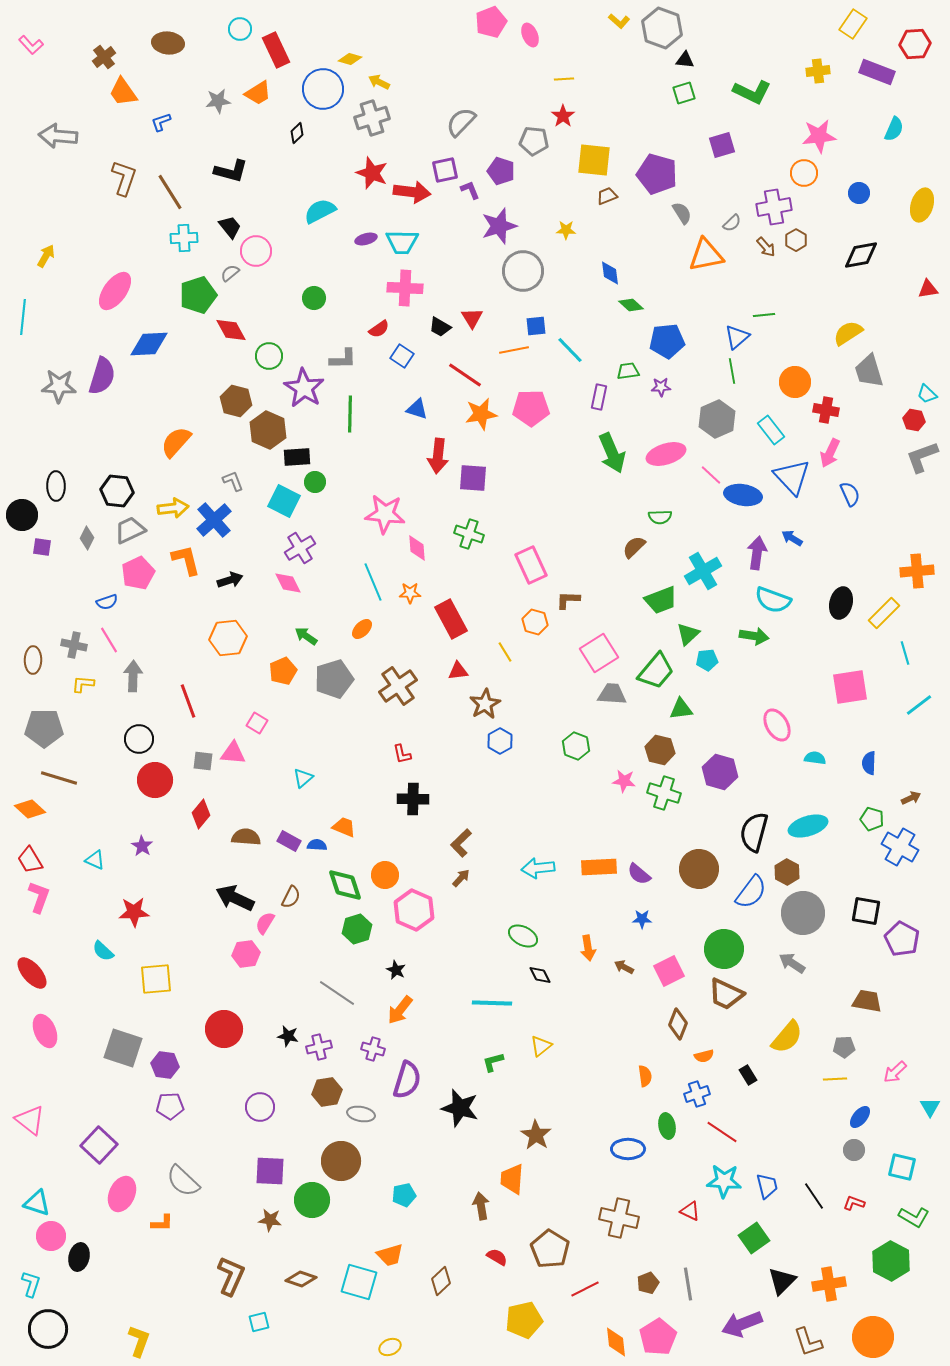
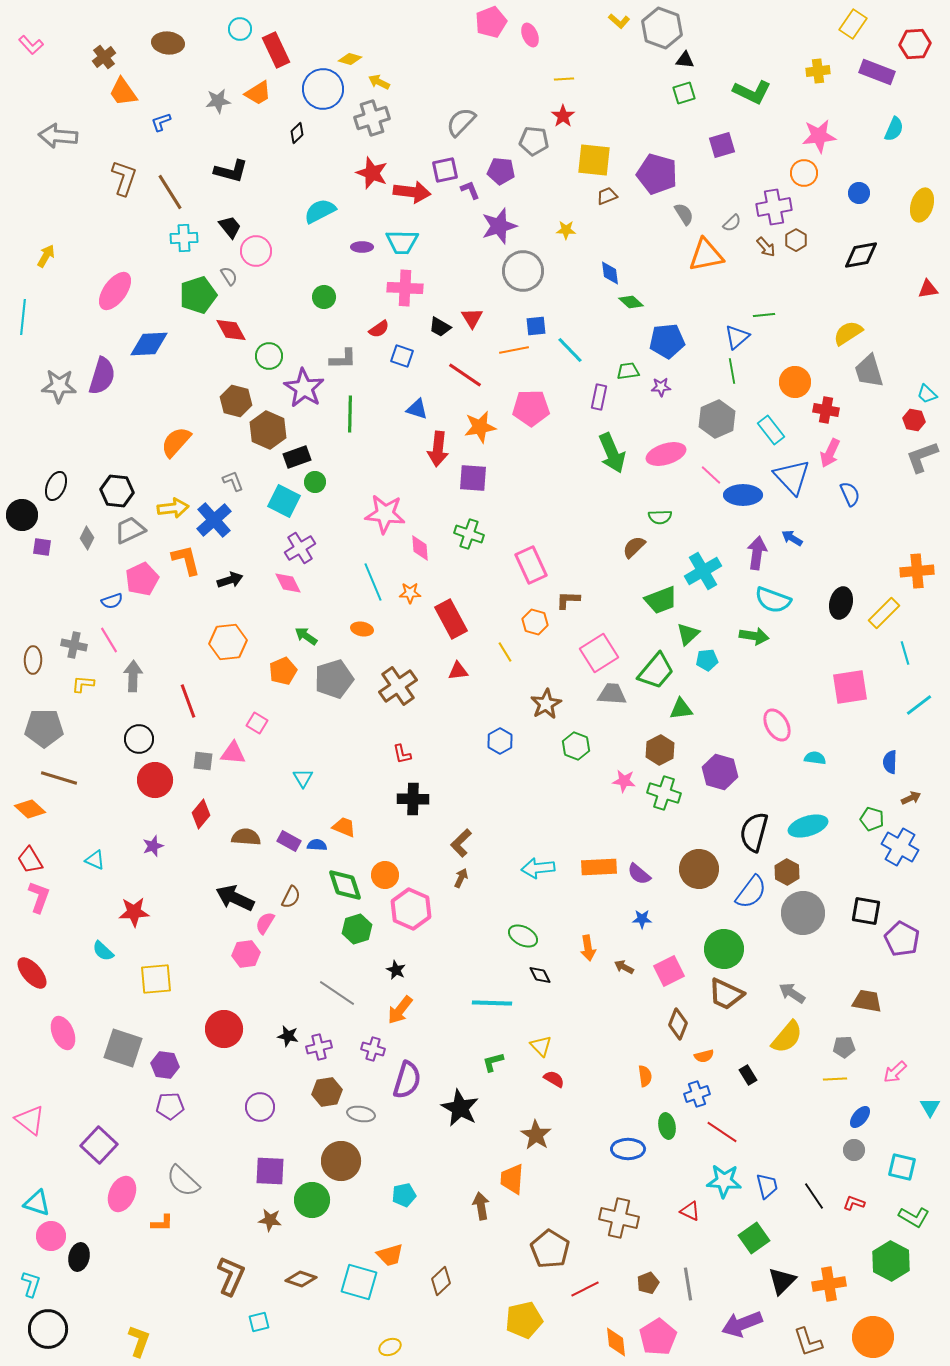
purple pentagon at (501, 171): rotated 12 degrees counterclockwise
gray semicircle at (682, 213): moved 2 px right, 1 px down
purple ellipse at (366, 239): moved 4 px left, 8 px down; rotated 15 degrees clockwise
gray semicircle at (230, 273): moved 1 px left, 3 px down; rotated 96 degrees clockwise
green circle at (314, 298): moved 10 px right, 1 px up
green diamond at (631, 305): moved 3 px up
blue square at (402, 356): rotated 15 degrees counterclockwise
orange star at (481, 414): moved 1 px left, 13 px down
red arrow at (438, 456): moved 7 px up
black rectangle at (297, 457): rotated 16 degrees counterclockwise
black ellipse at (56, 486): rotated 24 degrees clockwise
blue ellipse at (743, 495): rotated 9 degrees counterclockwise
pink diamond at (417, 548): moved 3 px right
pink pentagon at (138, 573): moved 4 px right, 6 px down
blue semicircle at (107, 602): moved 5 px right, 1 px up
orange ellipse at (362, 629): rotated 55 degrees clockwise
orange hexagon at (228, 638): moved 4 px down
brown star at (485, 704): moved 61 px right
brown hexagon at (660, 750): rotated 20 degrees clockwise
blue semicircle at (869, 763): moved 21 px right, 1 px up
cyan triangle at (303, 778): rotated 20 degrees counterclockwise
purple star at (142, 846): moved 11 px right; rotated 20 degrees clockwise
brown arrow at (461, 878): rotated 18 degrees counterclockwise
pink hexagon at (414, 910): moved 3 px left, 1 px up
gray arrow at (792, 963): moved 30 px down
pink ellipse at (45, 1031): moved 18 px right, 2 px down
yellow triangle at (541, 1046): rotated 35 degrees counterclockwise
black star at (460, 1108): rotated 12 degrees clockwise
red semicircle at (497, 1257): moved 57 px right, 178 px up
